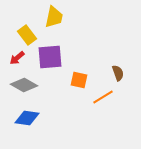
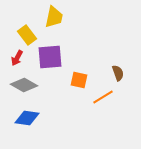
red arrow: rotated 21 degrees counterclockwise
